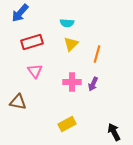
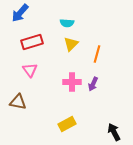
pink triangle: moved 5 px left, 1 px up
